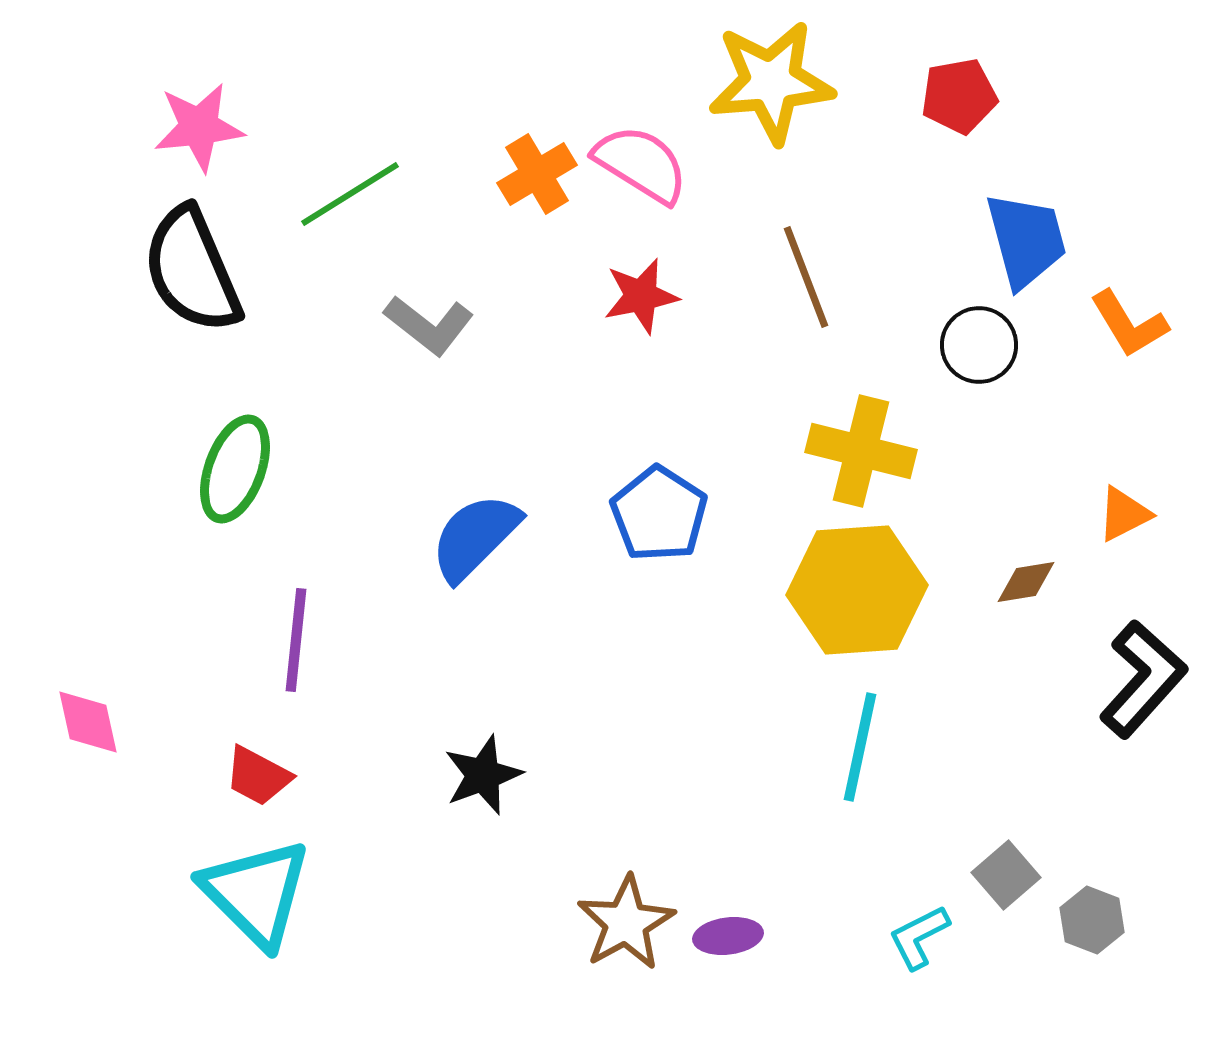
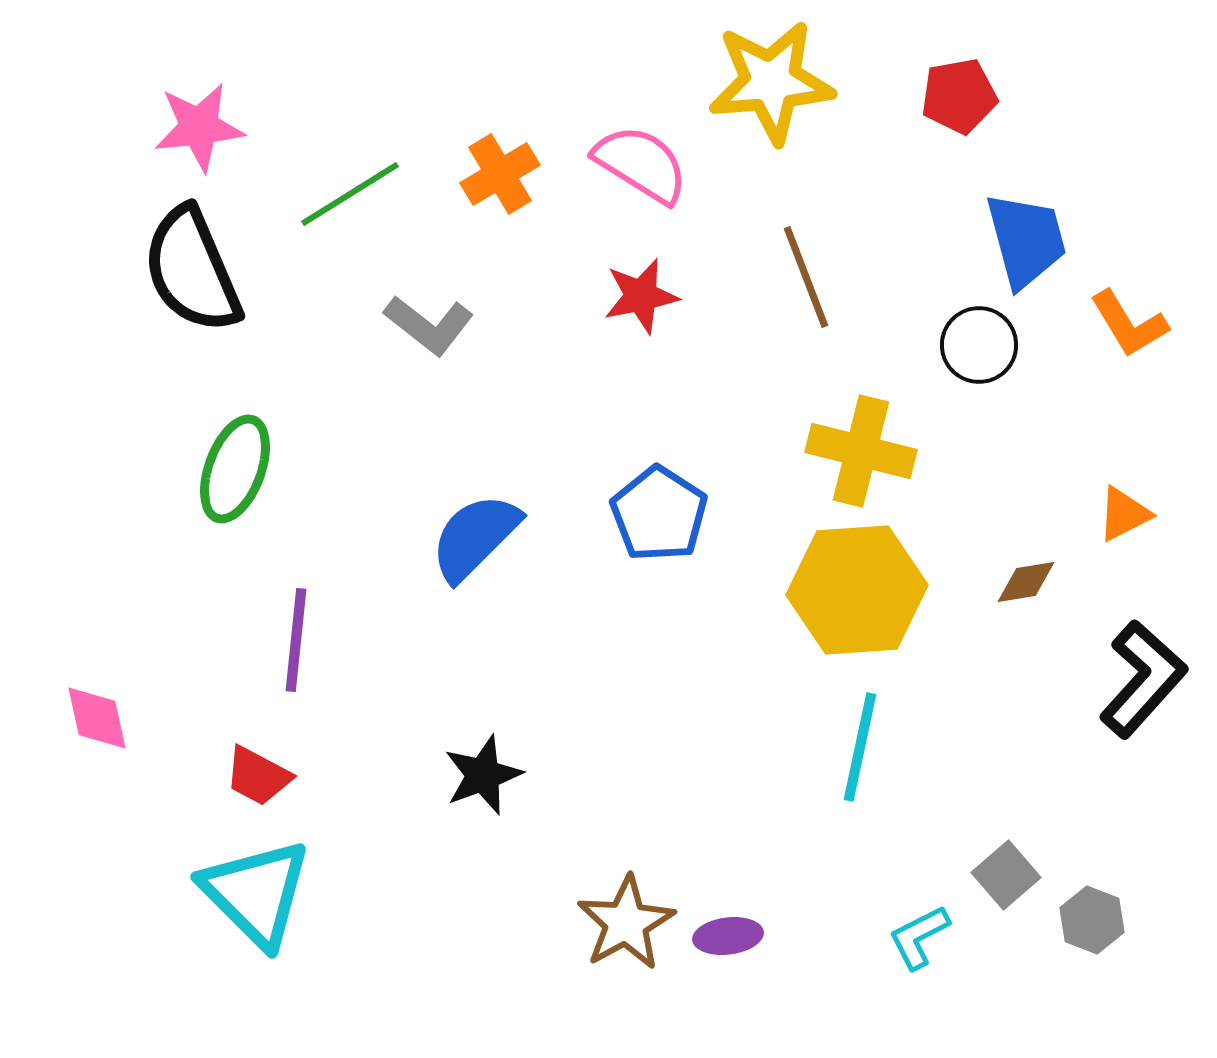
orange cross: moved 37 px left
pink diamond: moved 9 px right, 4 px up
